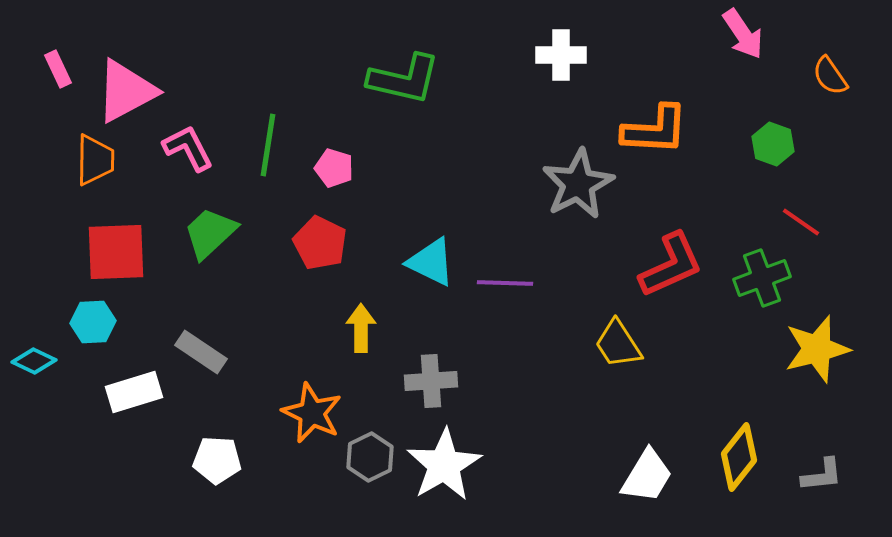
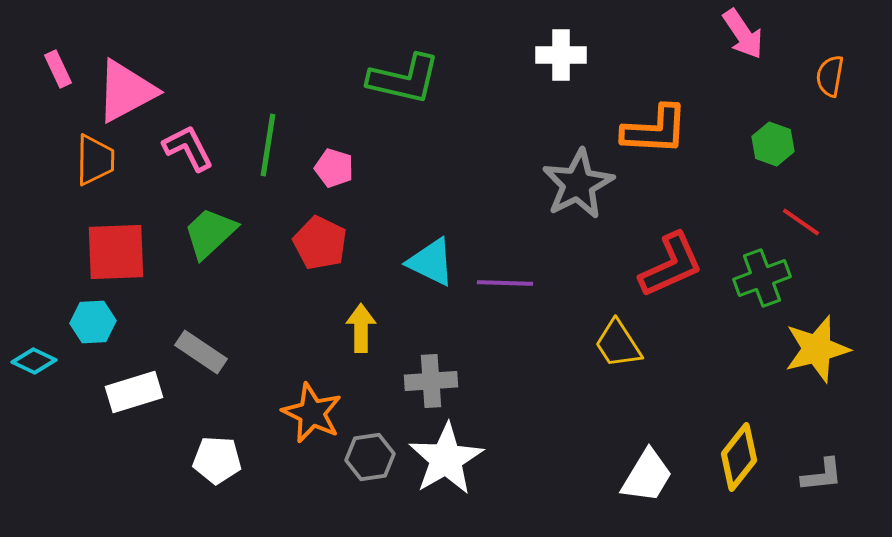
orange semicircle: rotated 45 degrees clockwise
gray hexagon: rotated 18 degrees clockwise
white star: moved 2 px right, 6 px up
